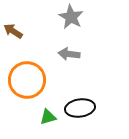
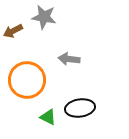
gray star: moved 27 px left; rotated 20 degrees counterclockwise
brown arrow: rotated 60 degrees counterclockwise
gray arrow: moved 5 px down
green triangle: rotated 42 degrees clockwise
